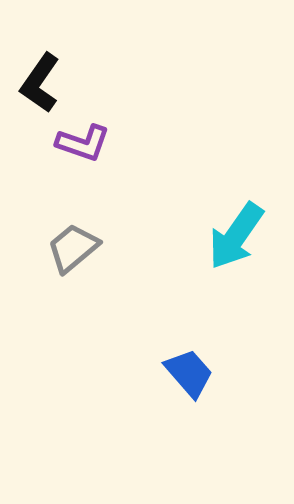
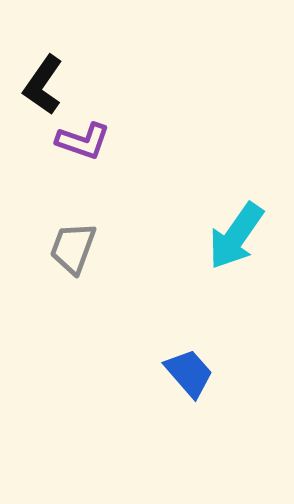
black L-shape: moved 3 px right, 2 px down
purple L-shape: moved 2 px up
gray trapezoid: rotated 30 degrees counterclockwise
